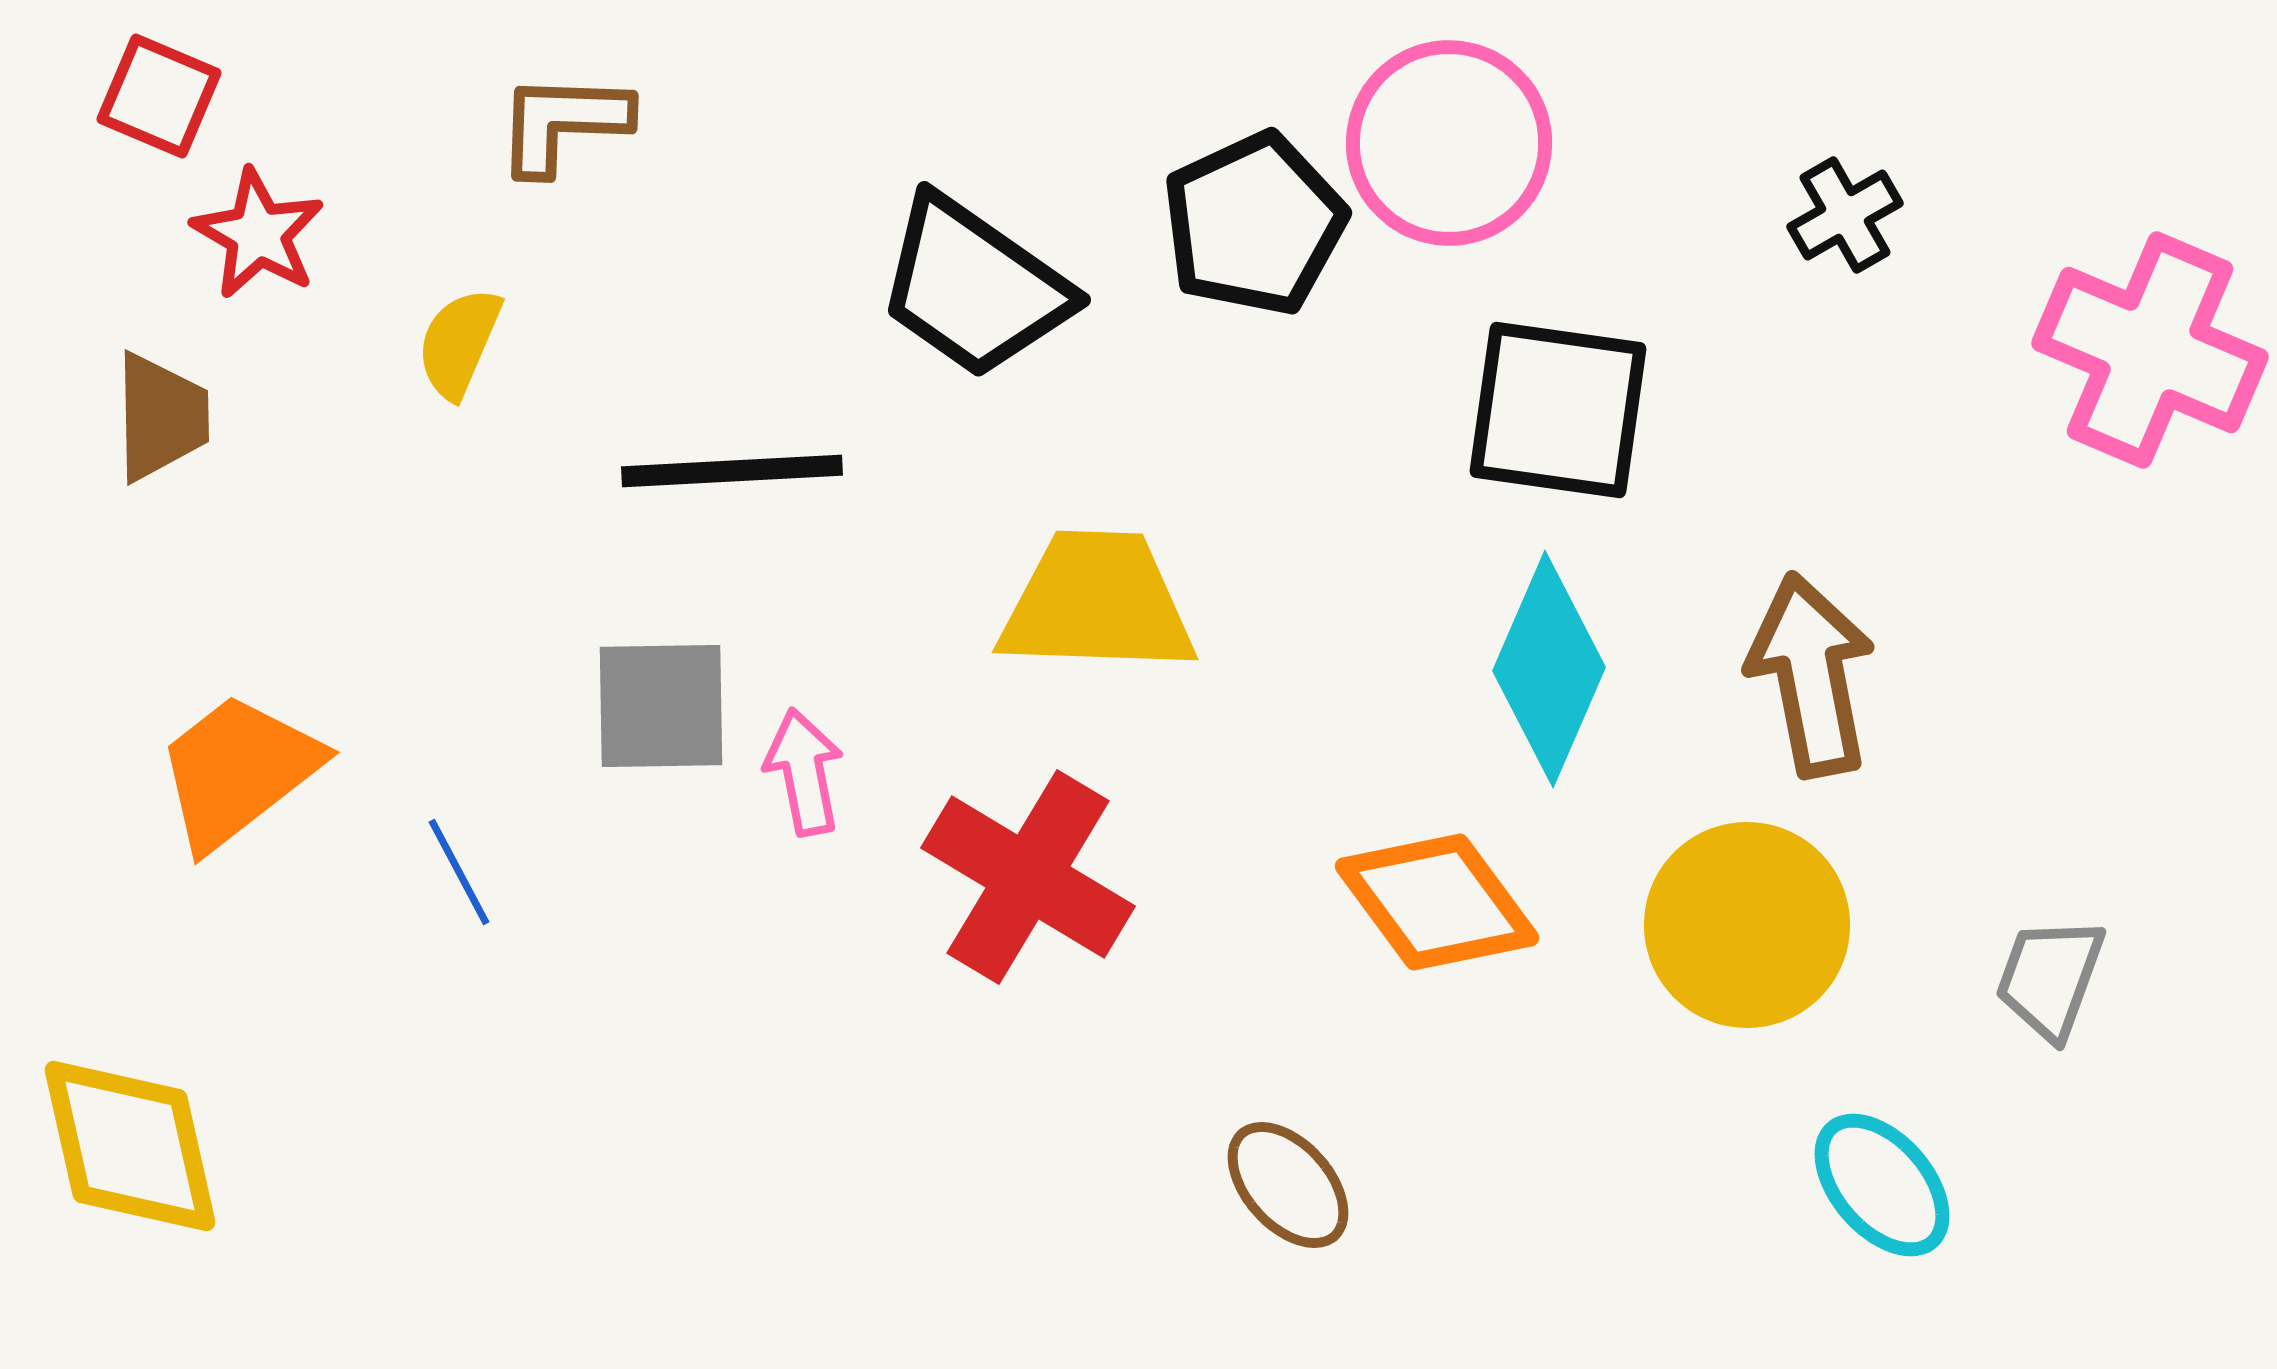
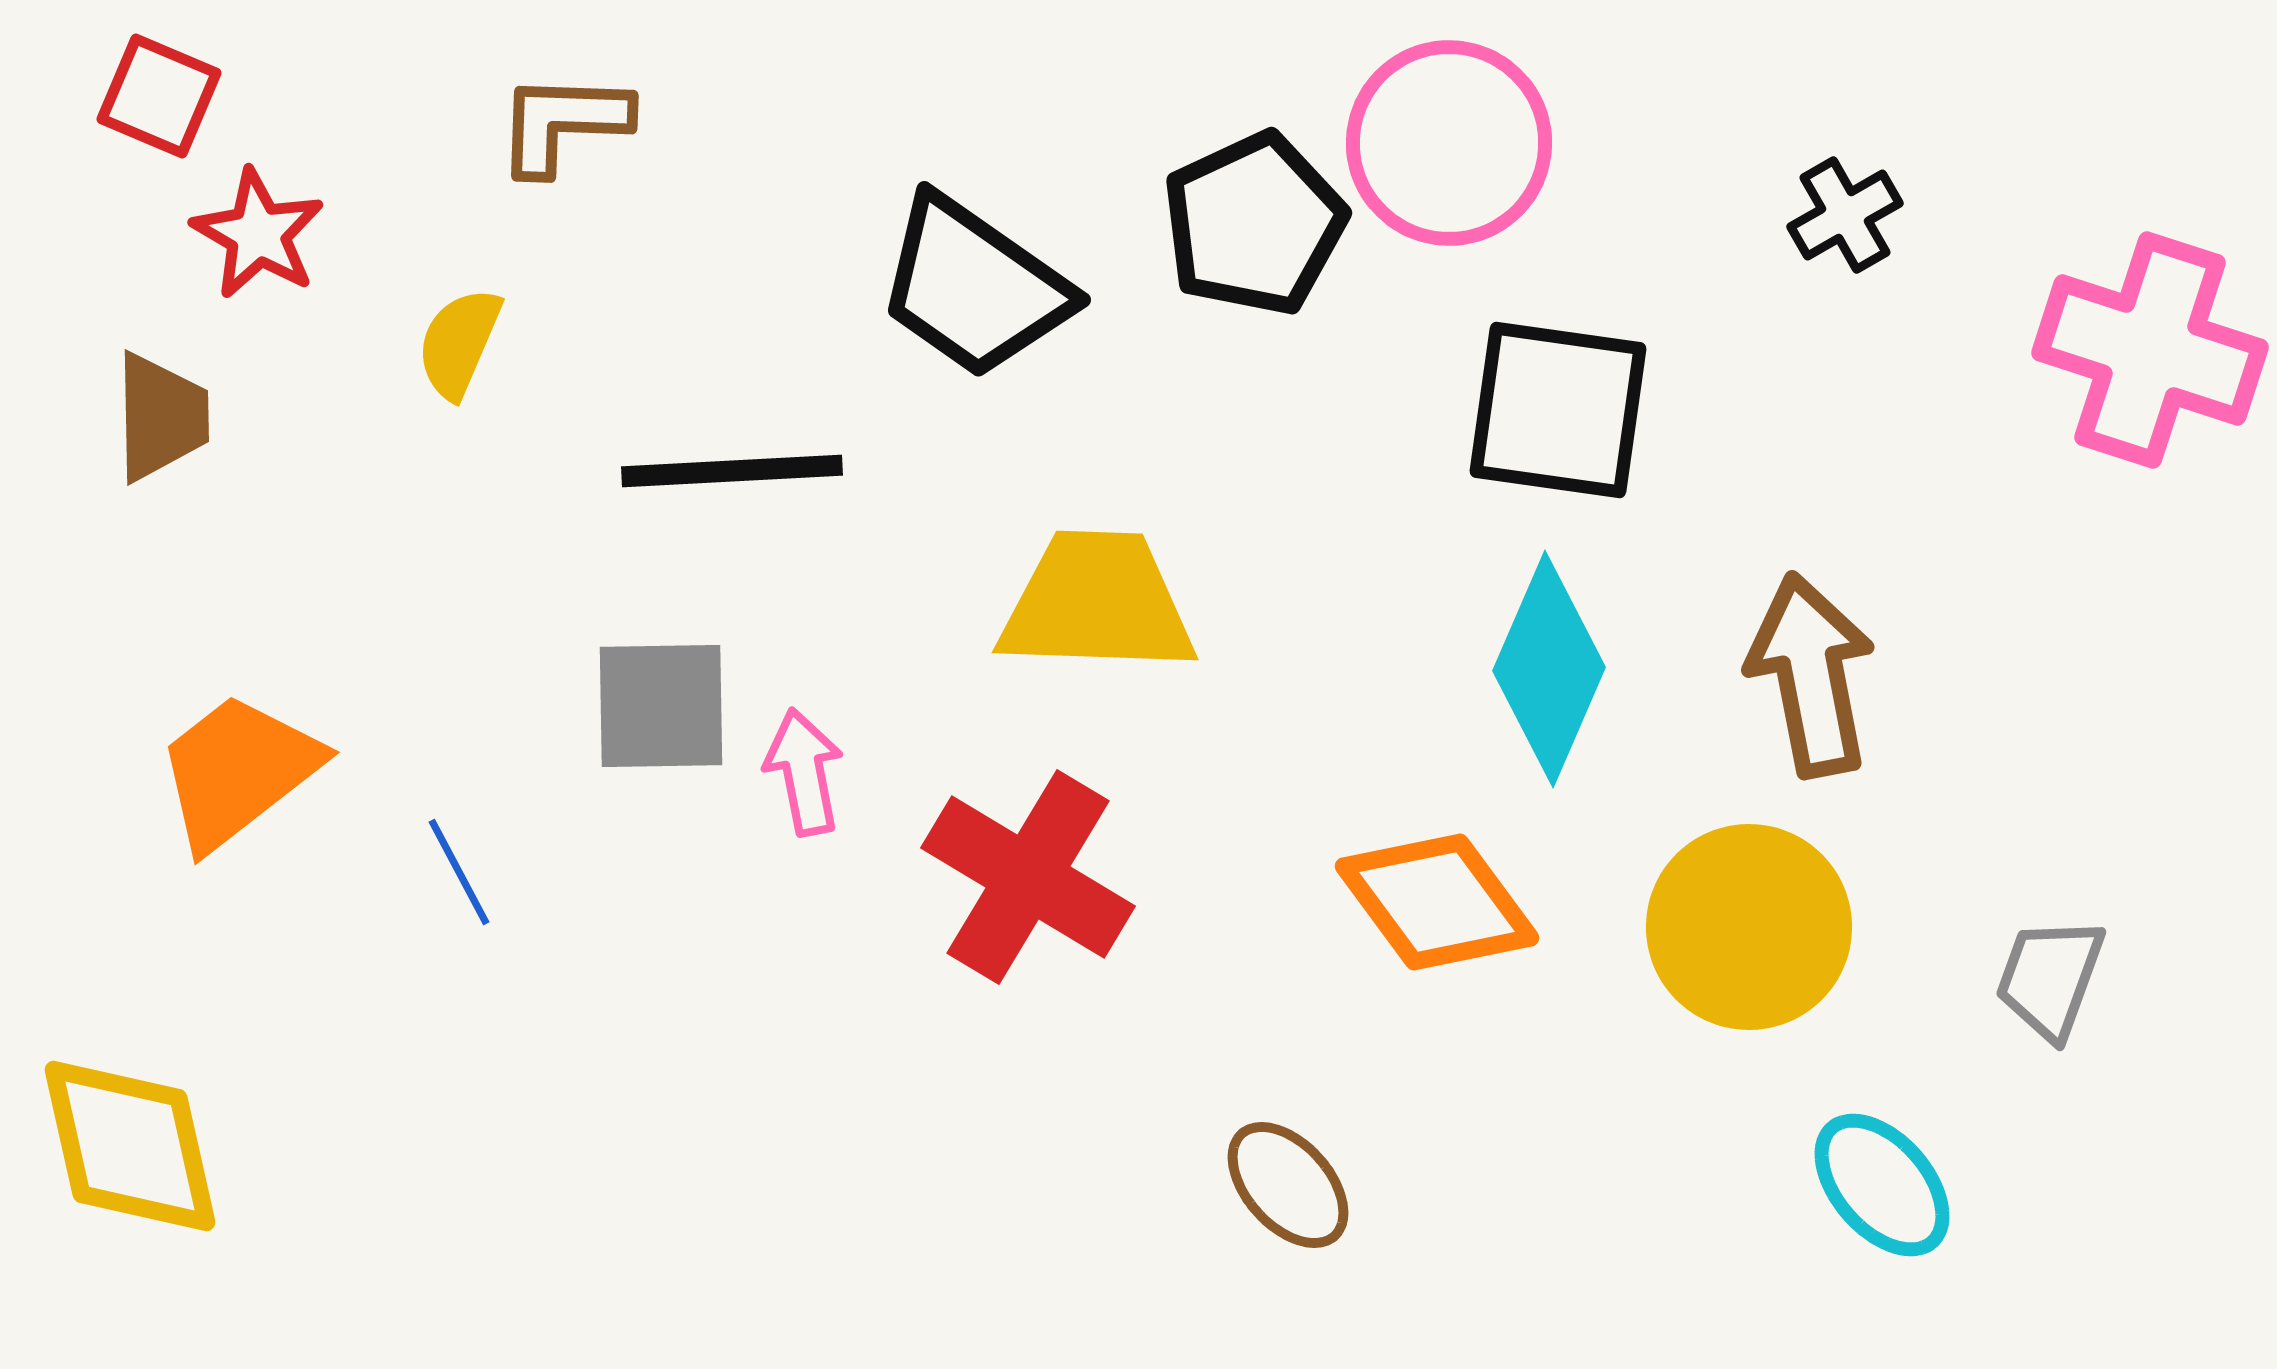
pink cross: rotated 5 degrees counterclockwise
yellow circle: moved 2 px right, 2 px down
